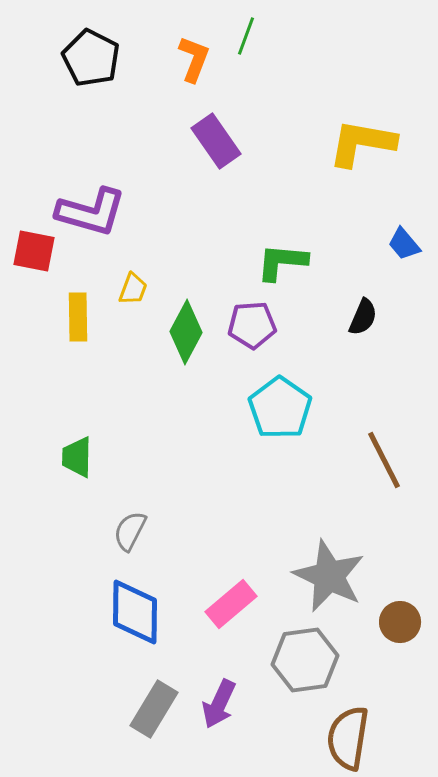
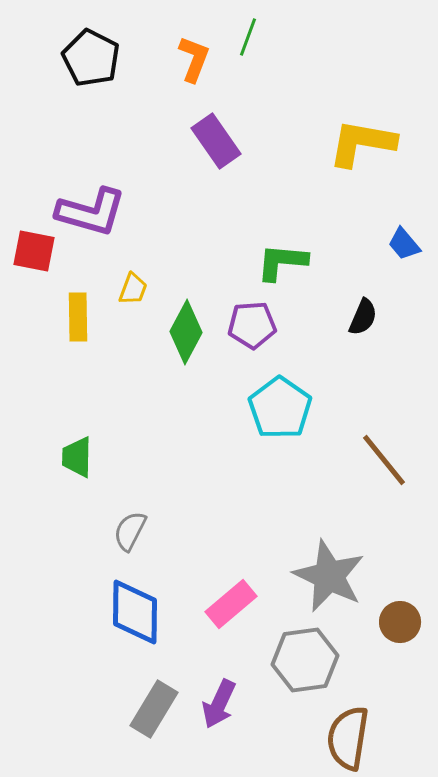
green line: moved 2 px right, 1 px down
brown line: rotated 12 degrees counterclockwise
